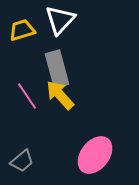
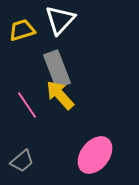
gray rectangle: rotated 6 degrees counterclockwise
pink line: moved 9 px down
